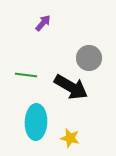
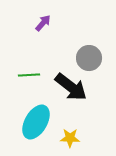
green line: moved 3 px right; rotated 10 degrees counterclockwise
black arrow: rotated 8 degrees clockwise
cyan ellipse: rotated 28 degrees clockwise
yellow star: rotated 12 degrees counterclockwise
